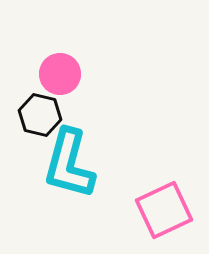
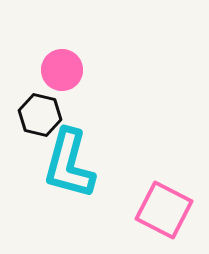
pink circle: moved 2 px right, 4 px up
pink square: rotated 38 degrees counterclockwise
